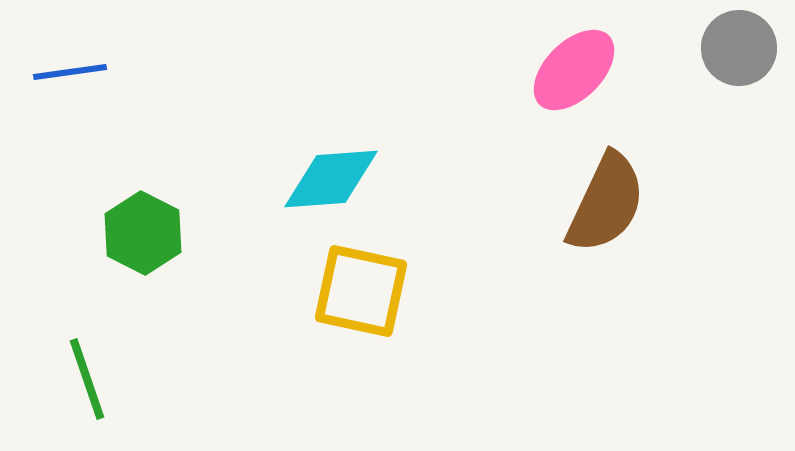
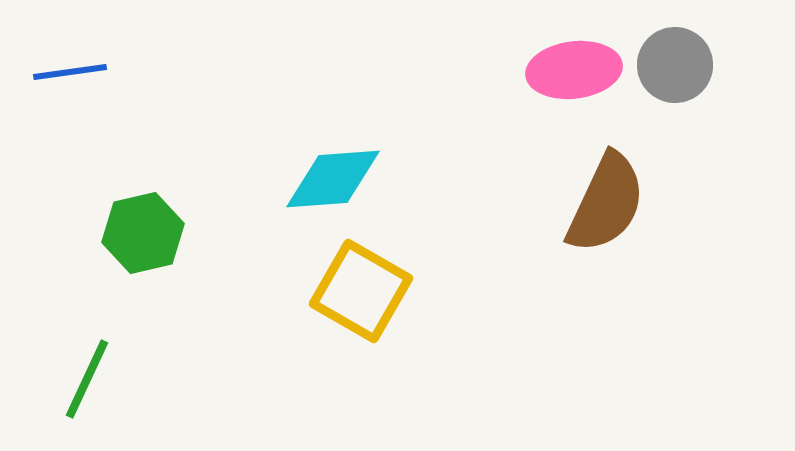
gray circle: moved 64 px left, 17 px down
pink ellipse: rotated 38 degrees clockwise
cyan diamond: moved 2 px right
green hexagon: rotated 20 degrees clockwise
yellow square: rotated 18 degrees clockwise
green line: rotated 44 degrees clockwise
